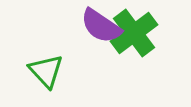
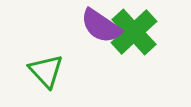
green cross: moved 1 px up; rotated 6 degrees counterclockwise
